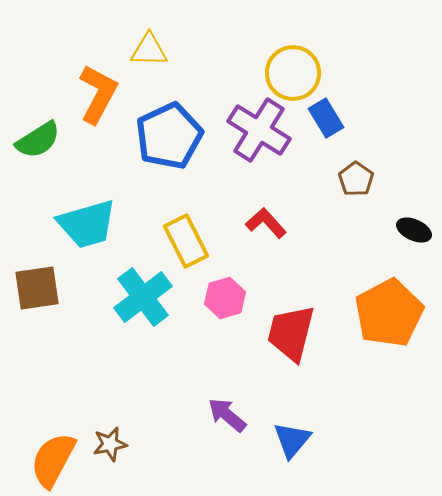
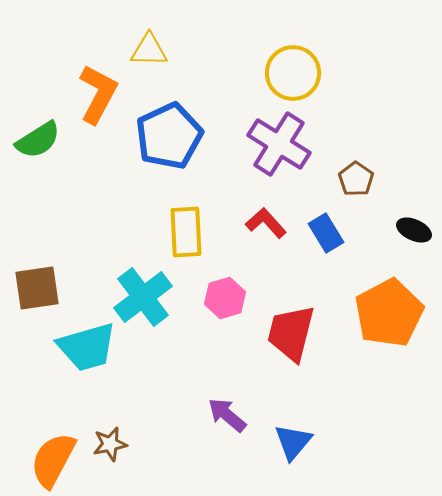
blue rectangle: moved 115 px down
purple cross: moved 20 px right, 14 px down
cyan trapezoid: moved 123 px down
yellow rectangle: moved 9 px up; rotated 24 degrees clockwise
blue triangle: moved 1 px right, 2 px down
